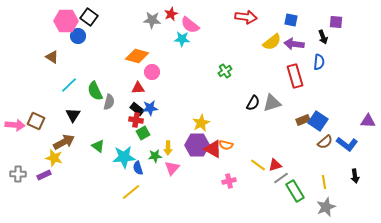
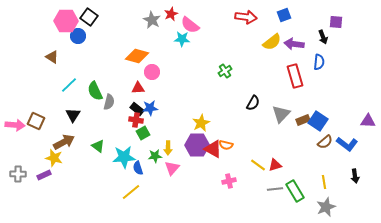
gray star at (152, 20): rotated 24 degrees clockwise
blue square at (291, 20): moved 7 px left, 5 px up; rotated 32 degrees counterclockwise
gray triangle at (272, 103): moved 9 px right, 11 px down; rotated 30 degrees counterclockwise
gray line at (281, 178): moved 6 px left, 11 px down; rotated 28 degrees clockwise
